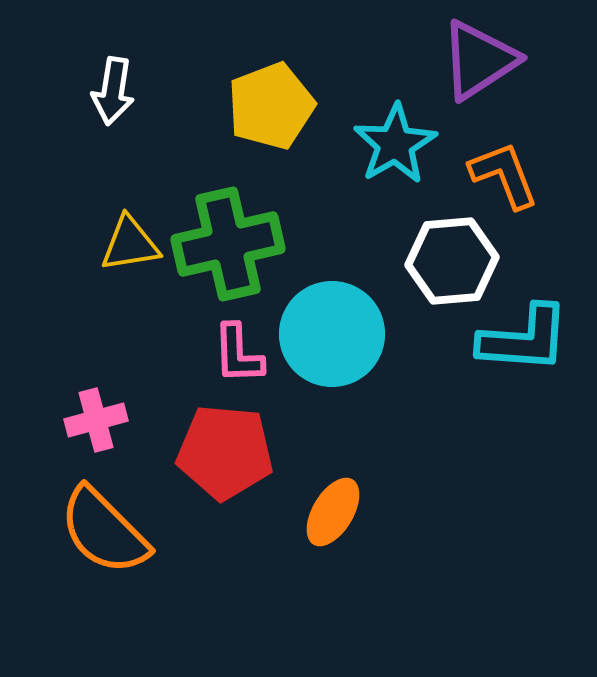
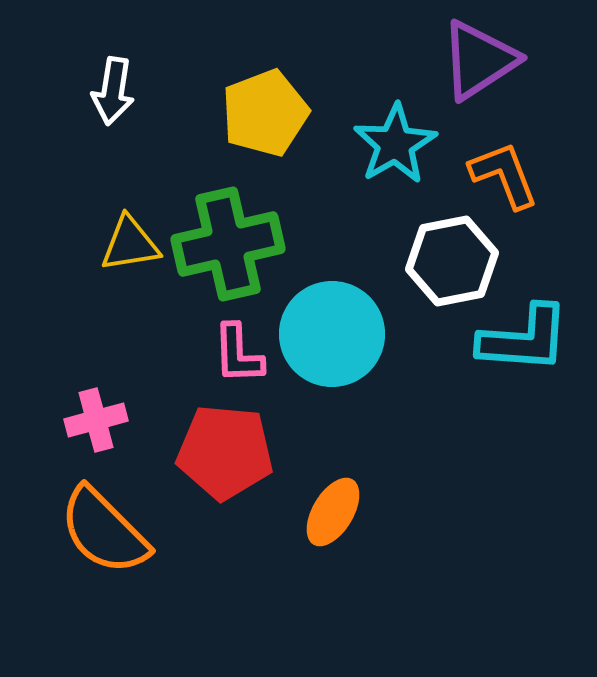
yellow pentagon: moved 6 px left, 7 px down
white hexagon: rotated 6 degrees counterclockwise
